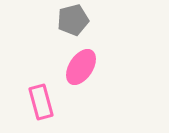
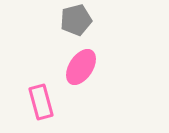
gray pentagon: moved 3 px right
